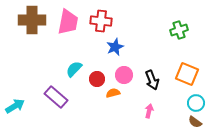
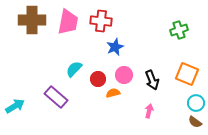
red circle: moved 1 px right
